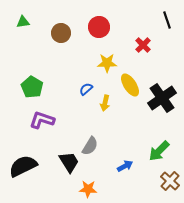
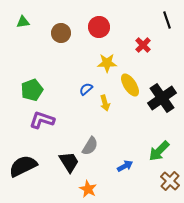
green pentagon: moved 3 px down; rotated 20 degrees clockwise
yellow arrow: rotated 28 degrees counterclockwise
orange star: rotated 24 degrees clockwise
